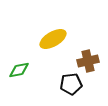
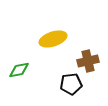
yellow ellipse: rotated 12 degrees clockwise
